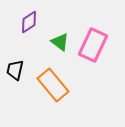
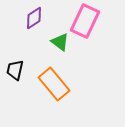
purple diamond: moved 5 px right, 4 px up
pink rectangle: moved 8 px left, 24 px up
orange rectangle: moved 1 px right, 1 px up
